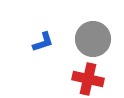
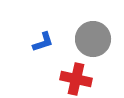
red cross: moved 12 px left
